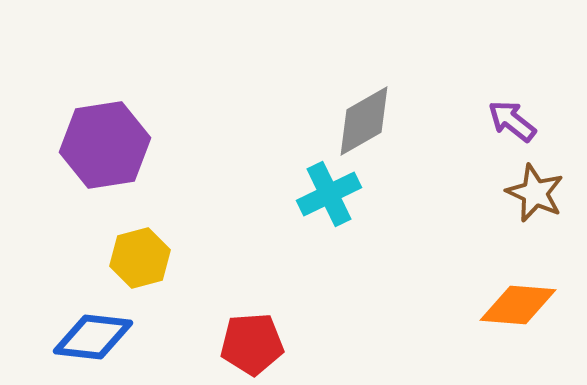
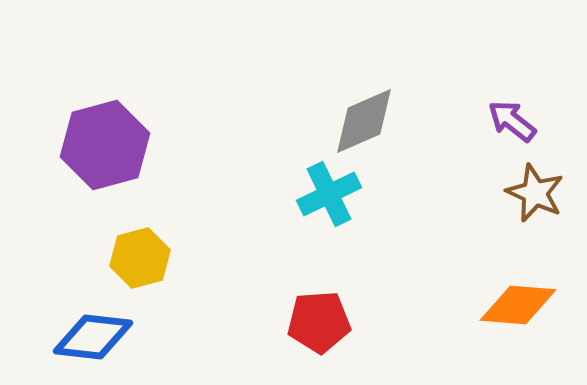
gray diamond: rotated 6 degrees clockwise
purple hexagon: rotated 6 degrees counterclockwise
red pentagon: moved 67 px right, 22 px up
